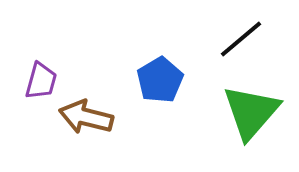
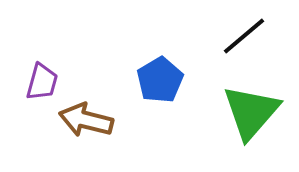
black line: moved 3 px right, 3 px up
purple trapezoid: moved 1 px right, 1 px down
brown arrow: moved 3 px down
